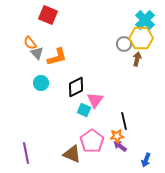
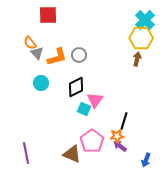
red square: rotated 24 degrees counterclockwise
gray circle: moved 45 px left, 11 px down
cyan square: moved 1 px up
black line: rotated 30 degrees clockwise
